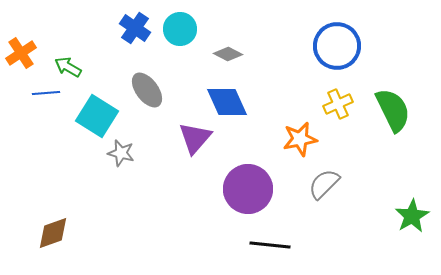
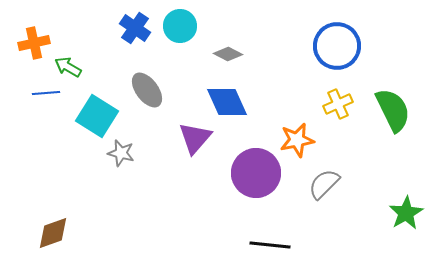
cyan circle: moved 3 px up
orange cross: moved 13 px right, 10 px up; rotated 20 degrees clockwise
orange star: moved 3 px left, 1 px down
purple circle: moved 8 px right, 16 px up
green star: moved 6 px left, 3 px up
